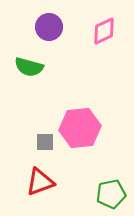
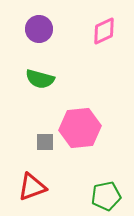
purple circle: moved 10 px left, 2 px down
green semicircle: moved 11 px right, 12 px down
red triangle: moved 8 px left, 5 px down
green pentagon: moved 5 px left, 2 px down
